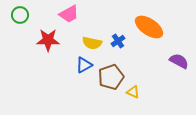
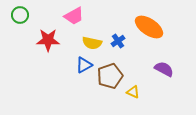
pink trapezoid: moved 5 px right, 2 px down
purple semicircle: moved 15 px left, 8 px down
brown pentagon: moved 1 px left, 1 px up
